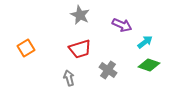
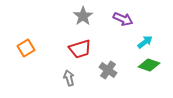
gray star: moved 3 px right, 1 px down; rotated 12 degrees clockwise
purple arrow: moved 1 px right, 6 px up
